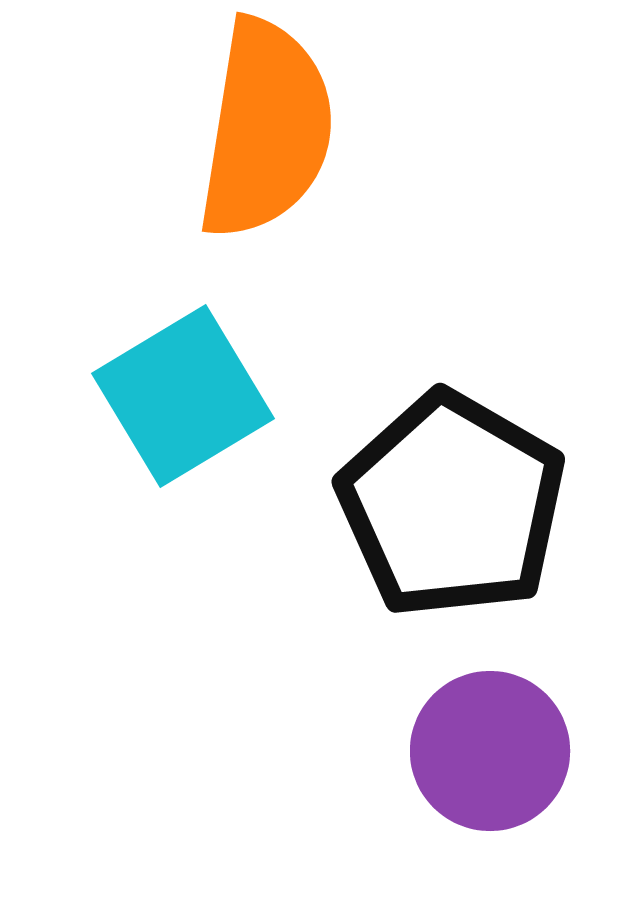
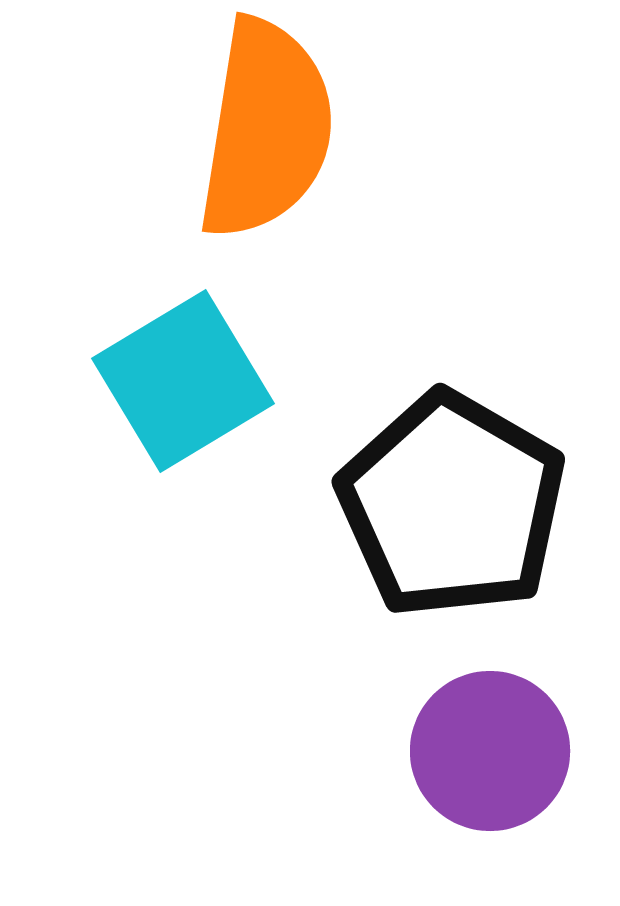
cyan square: moved 15 px up
